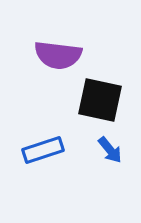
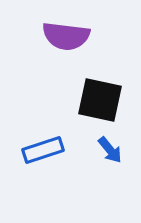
purple semicircle: moved 8 px right, 19 px up
